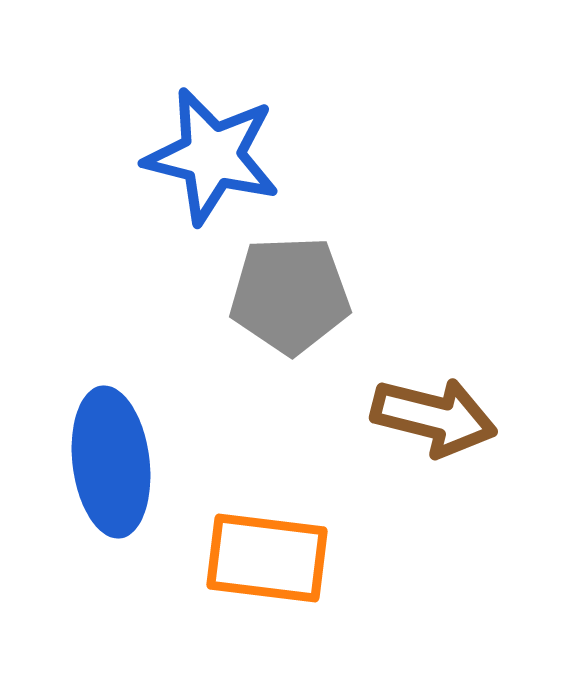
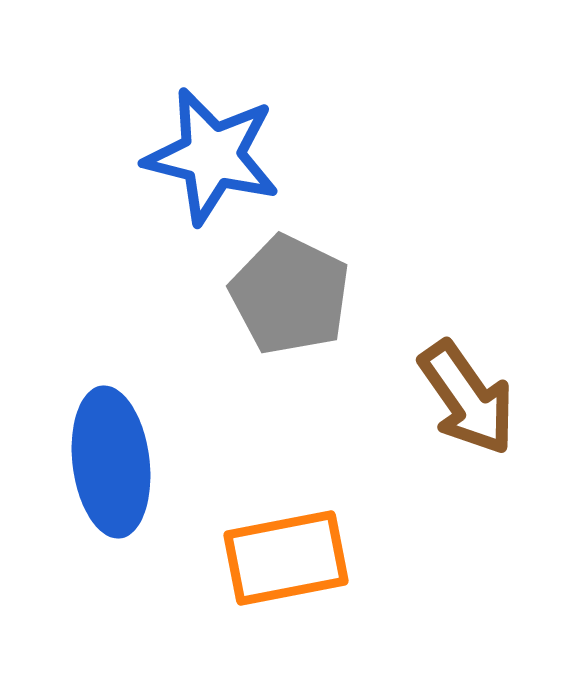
gray pentagon: rotated 28 degrees clockwise
brown arrow: moved 33 px right, 19 px up; rotated 41 degrees clockwise
orange rectangle: moved 19 px right; rotated 18 degrees counterclockwise
